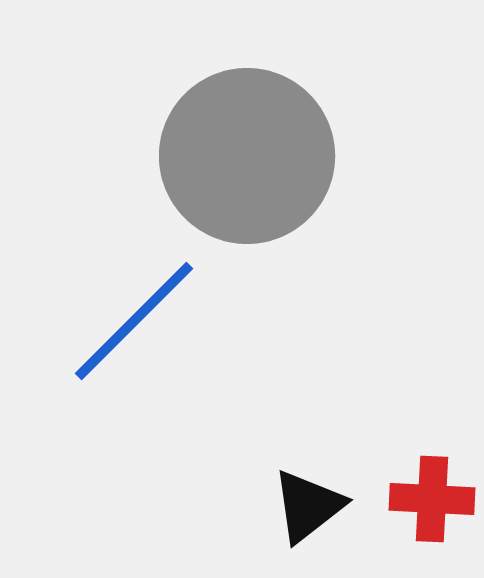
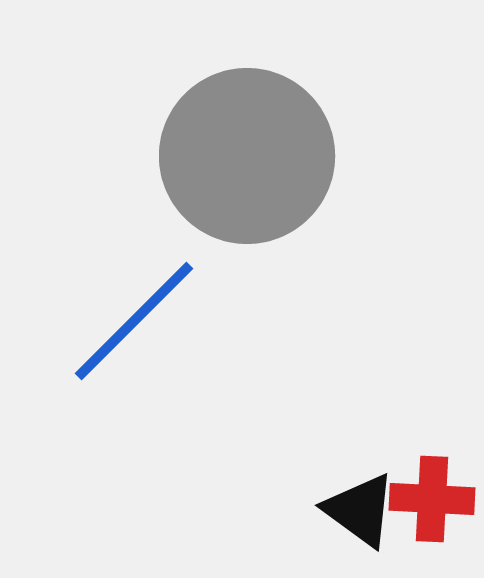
black triangle: moved 52 px right, 4 px down; rotated 46 degrees counterclockwise
